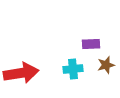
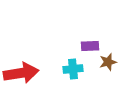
purple rectangle: moved 1 px left, 2 px down
brown star: moved 2 px right, 3 px up
